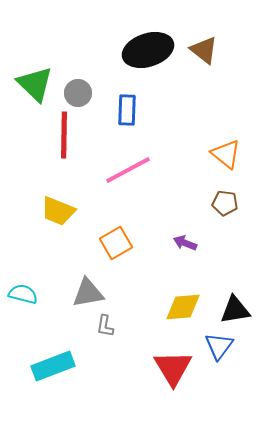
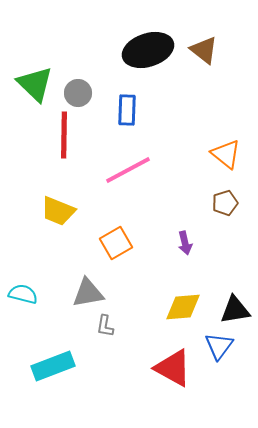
brown pentagon: rotated 25 degrees counterclockwise
purple arrow: rotated 125 degrees counterclockwise
red triangle: rotated 30 degrees counterclockwise
